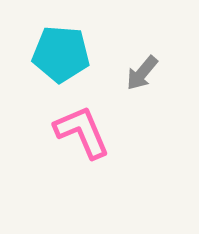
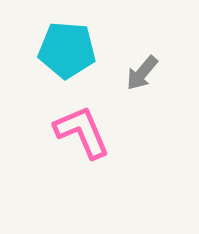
cyan pentagon: moved 6 px right, 4 px up
